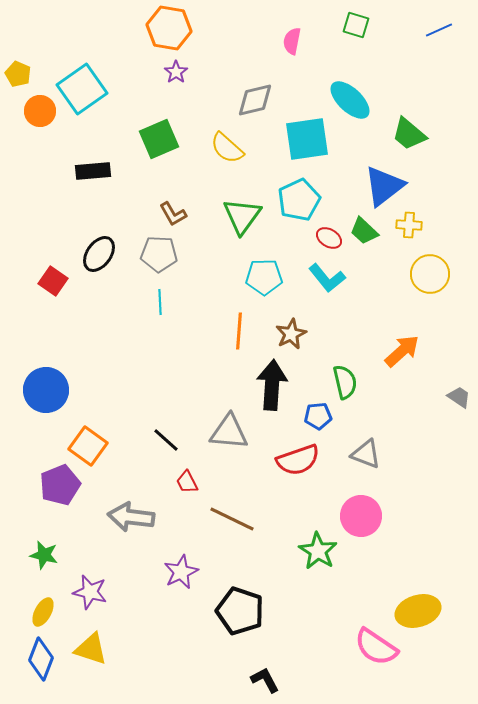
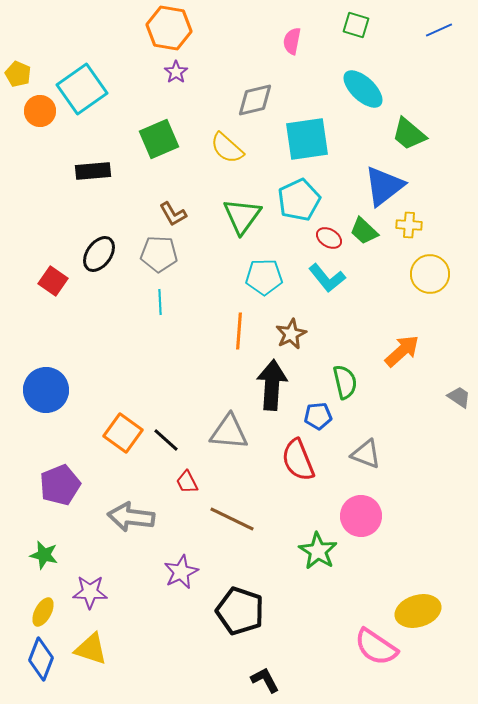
cyan ellipse at (350, 100): moved 13 px right, 11 px up
orange square at (88, 446): moved 35 px right, 13 px up
red semicircle at (298, 460): rotated 87 degrees clockwise
purple star at (90, 592): rotated 12 degrees counterclockwise
